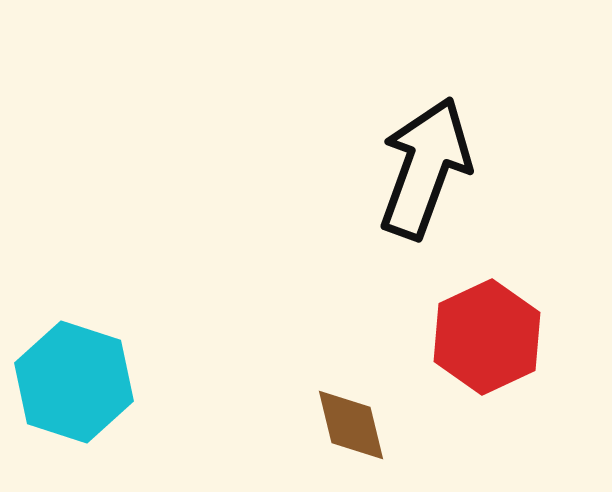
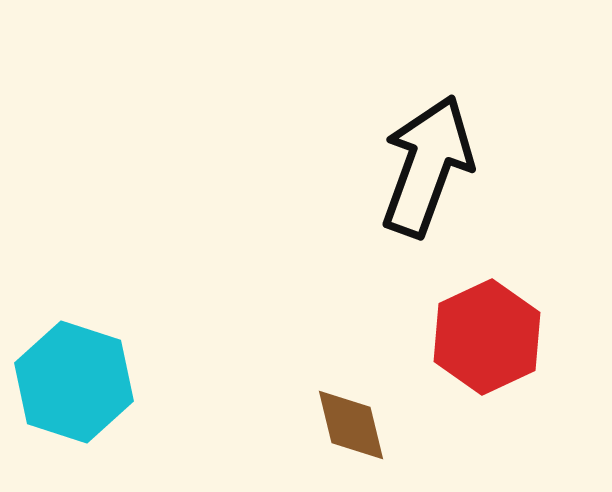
black arrow: moved 2 px right, 2 px up
